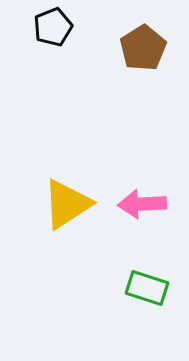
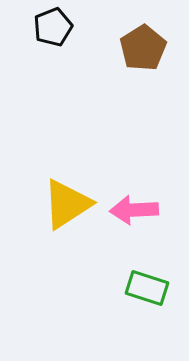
pink arrow: moved 8 px left, 6 px down
